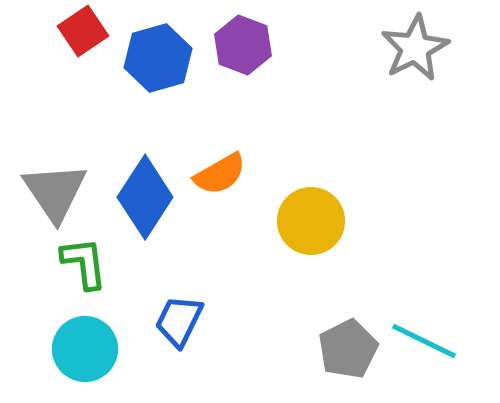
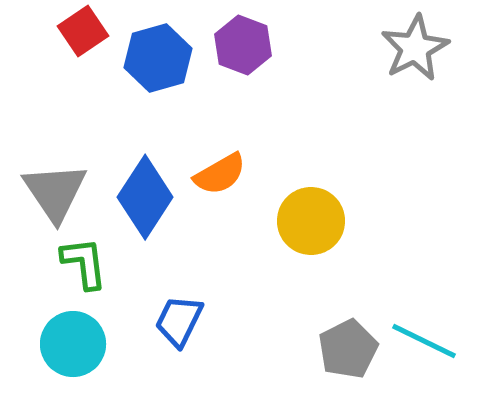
cyan circle: moved 12 px left, 5 px up
